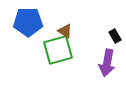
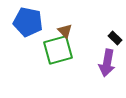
blue pentagon: rotated 12 degrees clockwise
brown triangle: rotated 14 degrees clockwise
black rectangle: moved 2 px down; rotated 16 degrees counterclockwise
